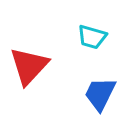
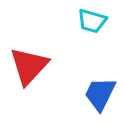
cyan trapezoid: moved 16 px up
